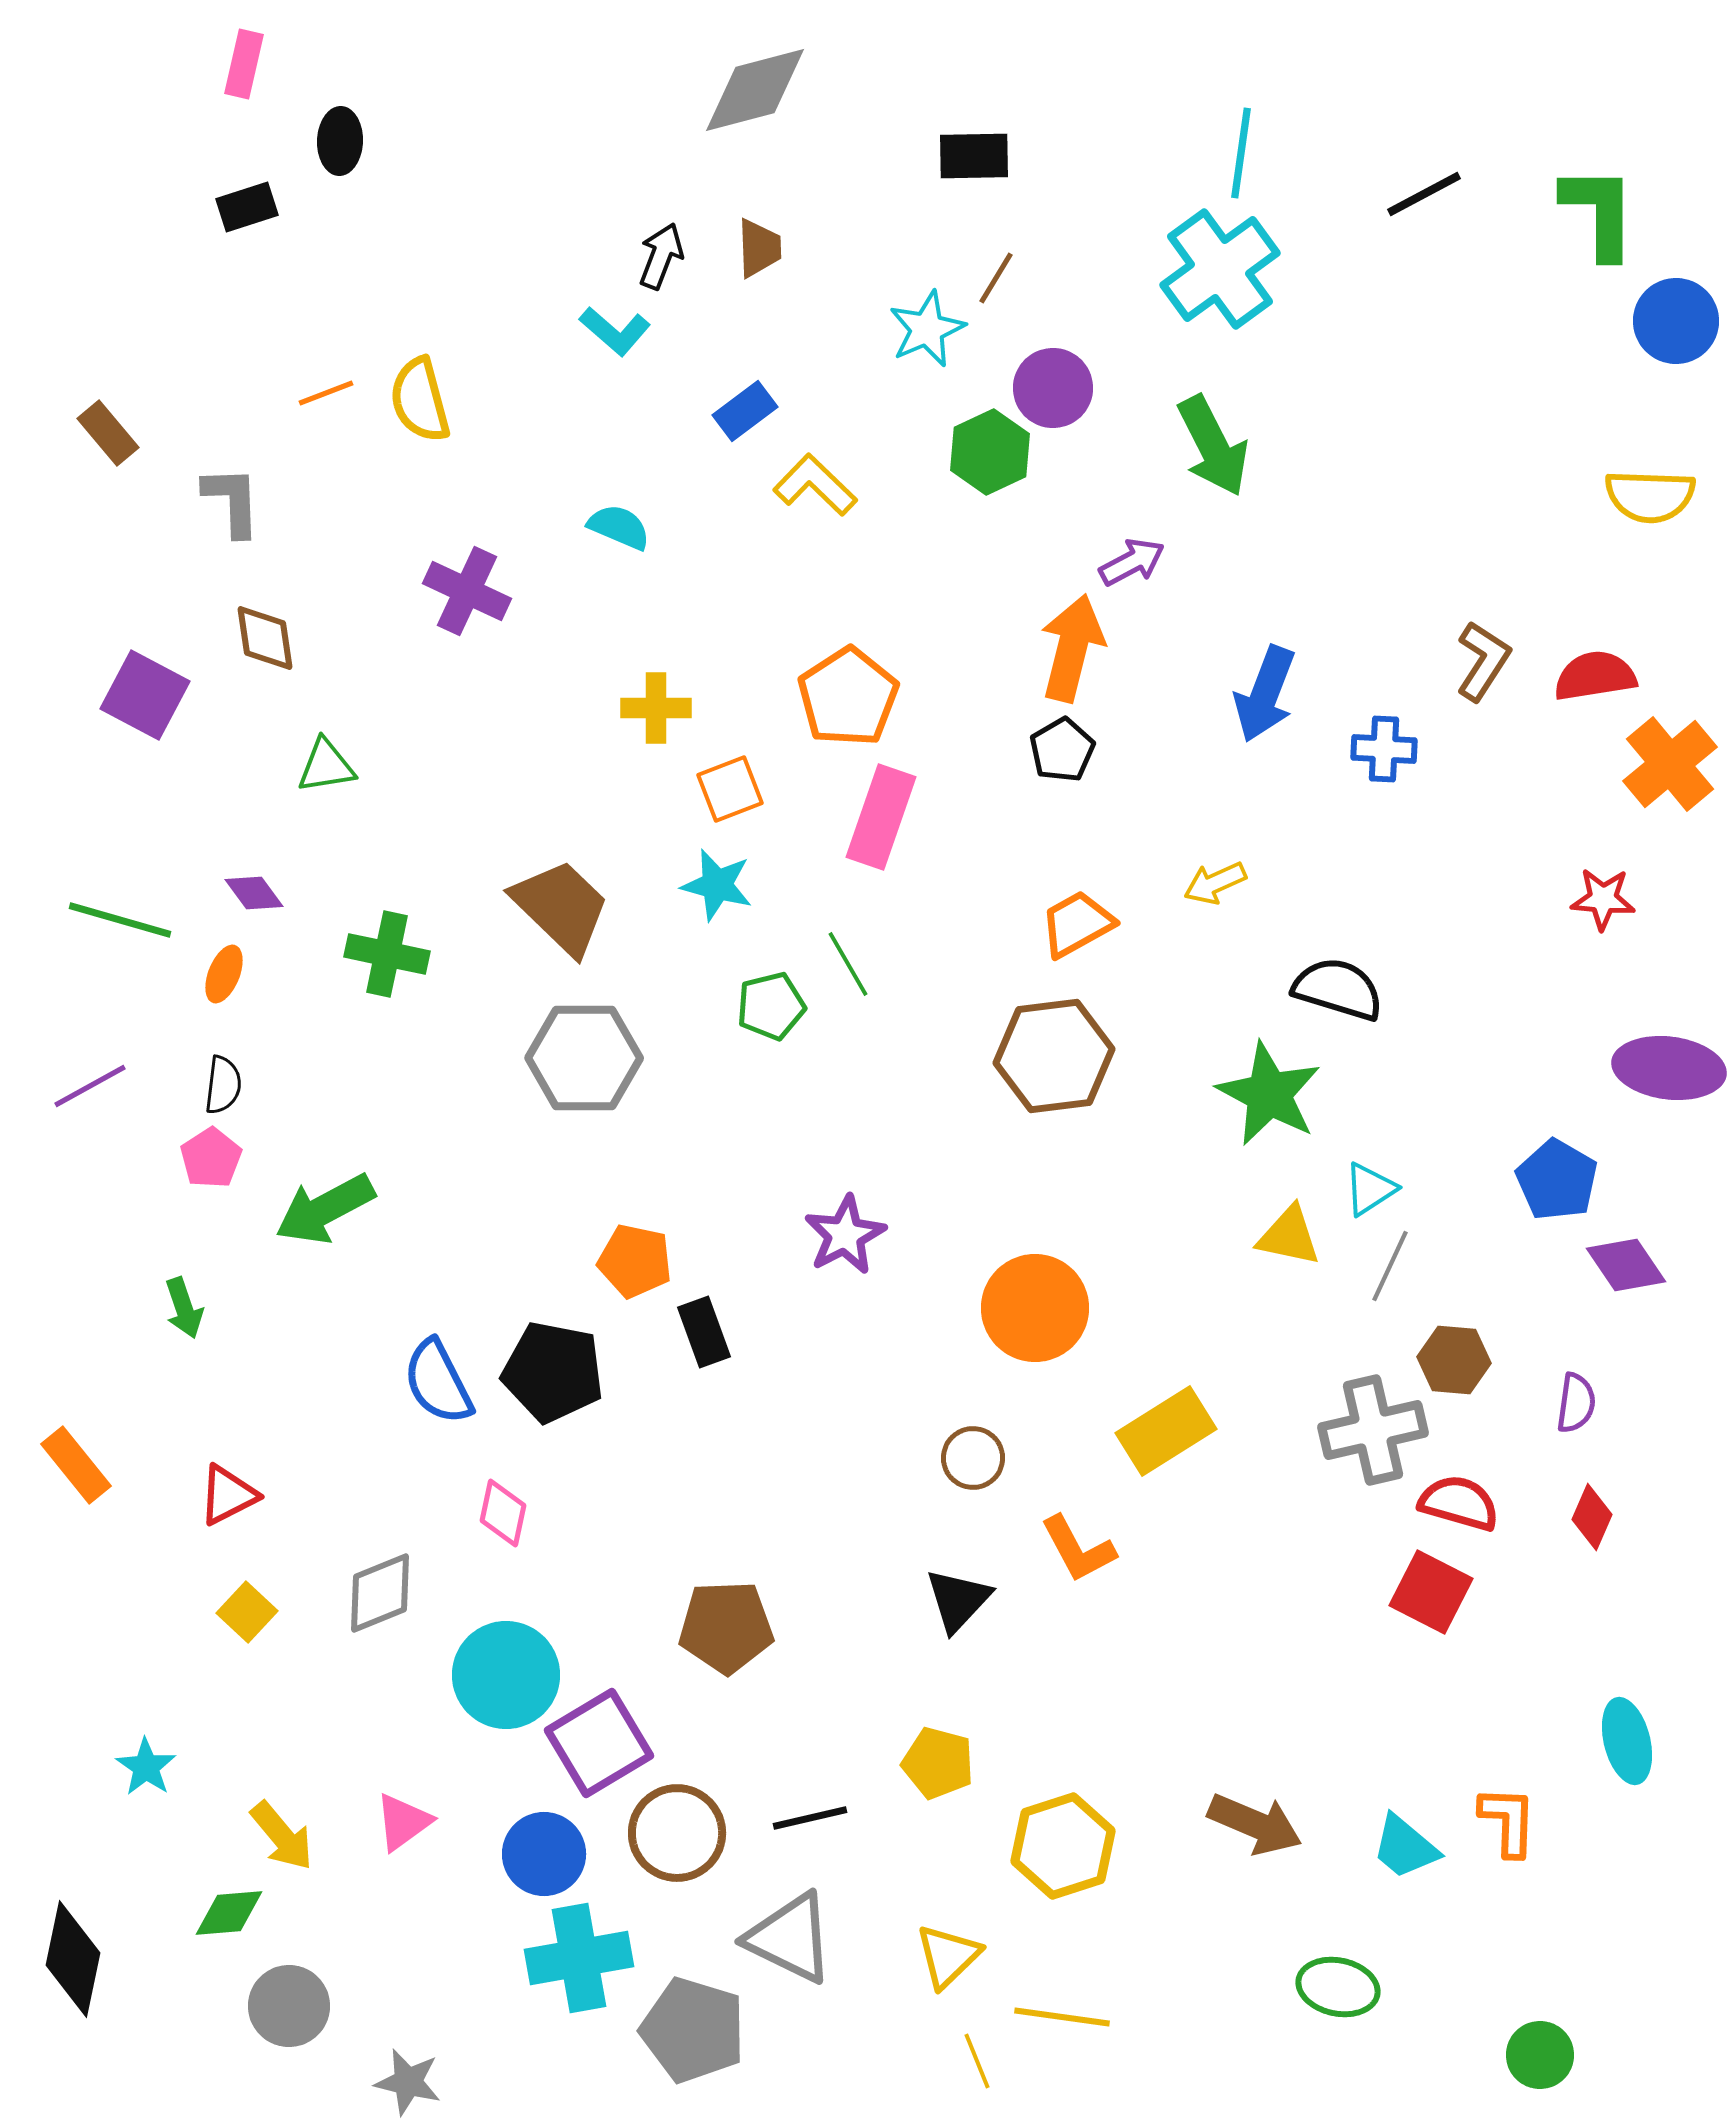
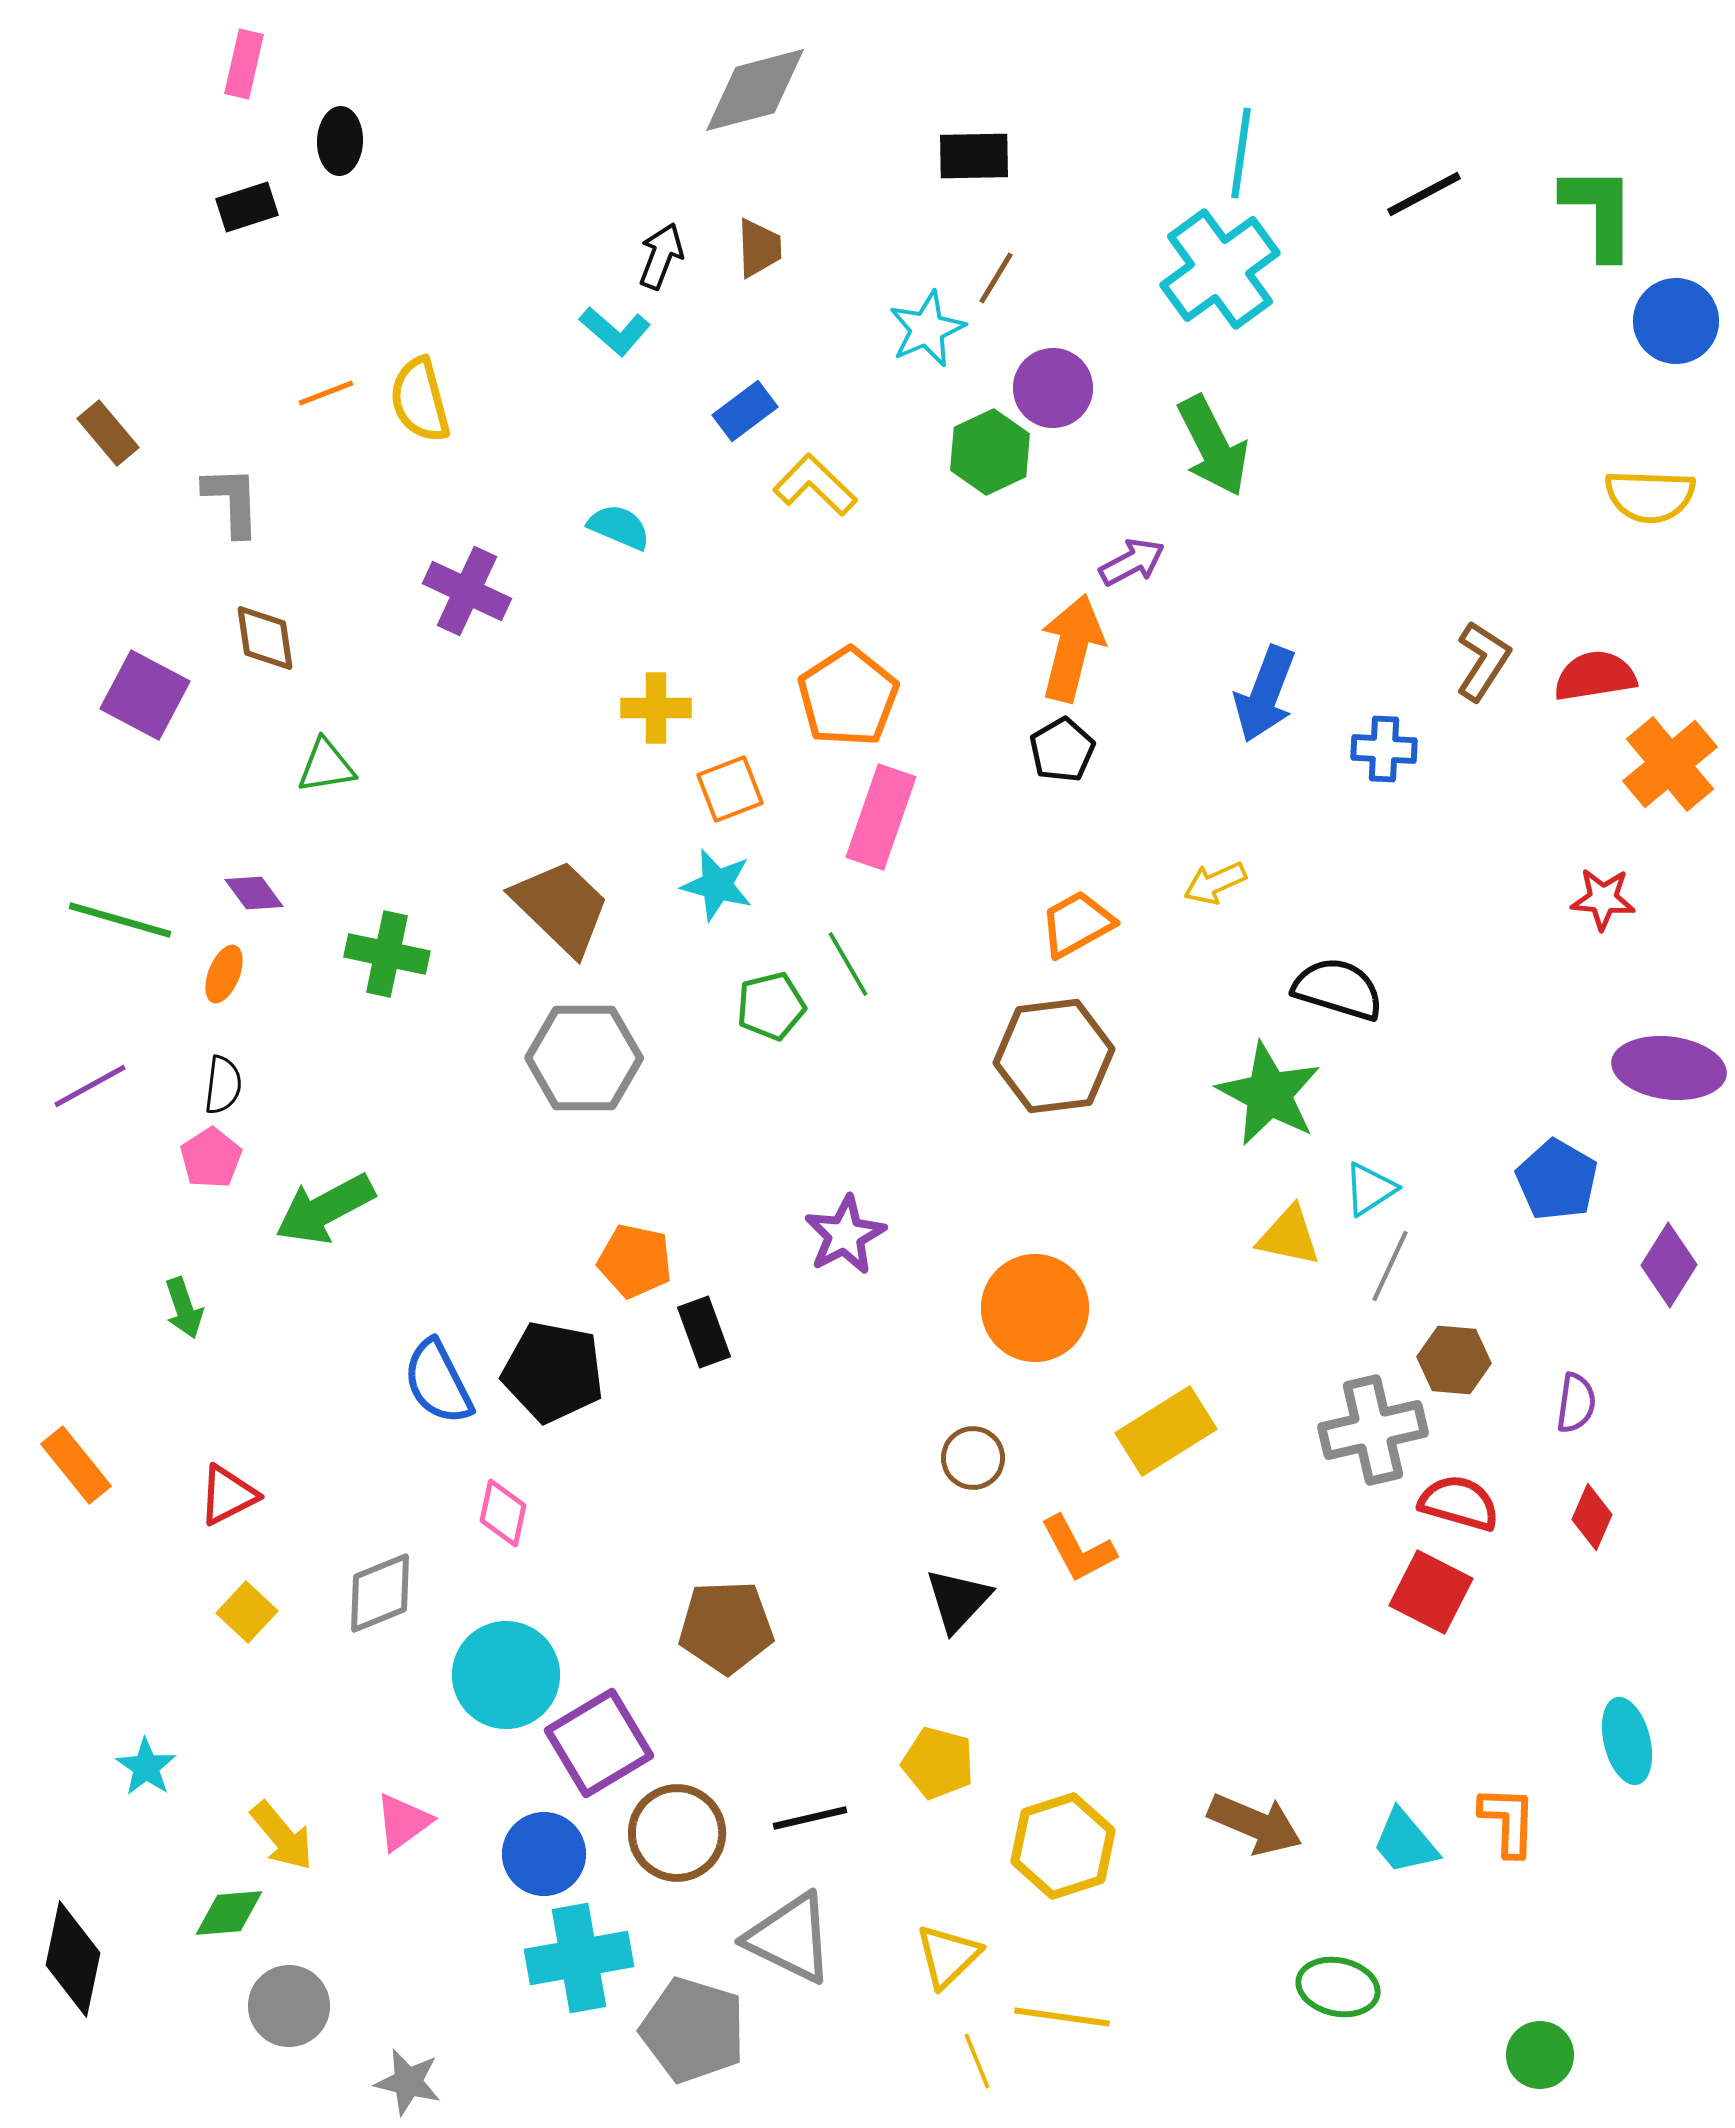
purple diamond at (1626, 1265): moved 43 px right; rotated 66 degrees clockwise
cyan trapezoid at (1405, 1847): moved 5 px up; rotated 10 degrees clockwise
